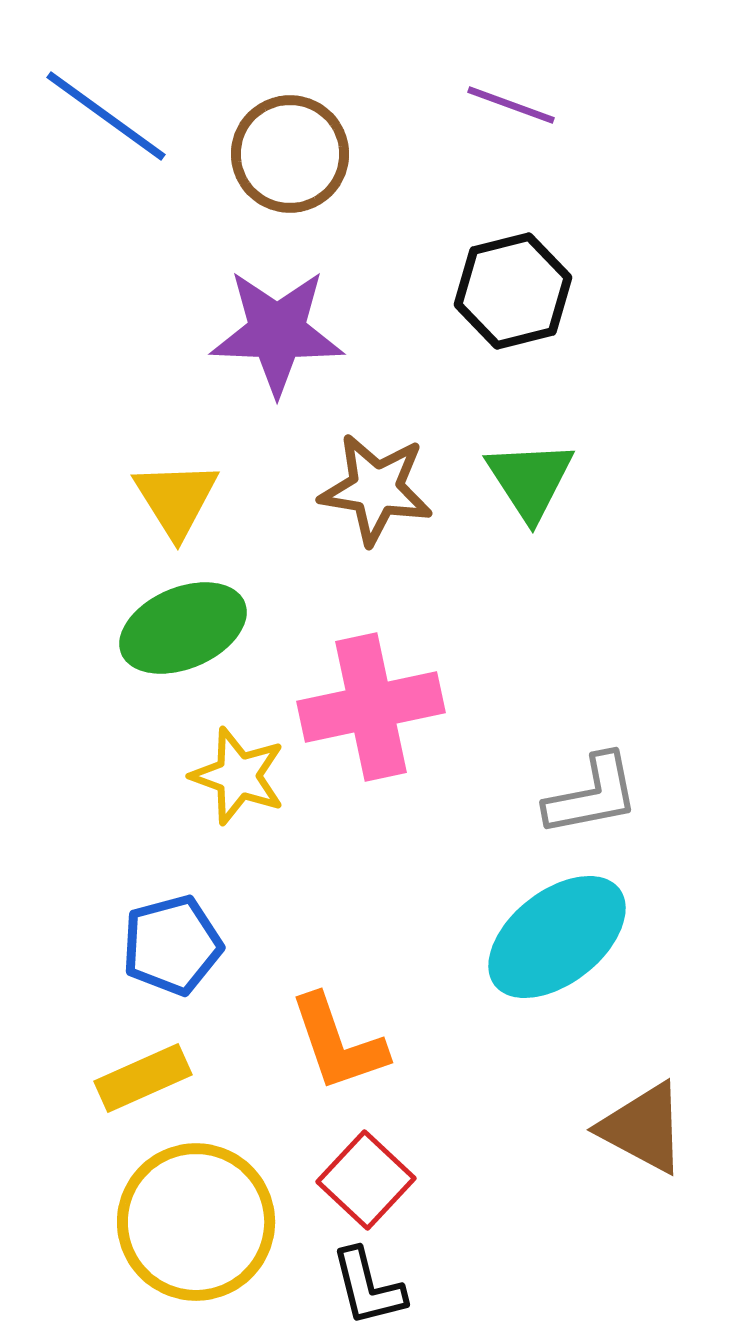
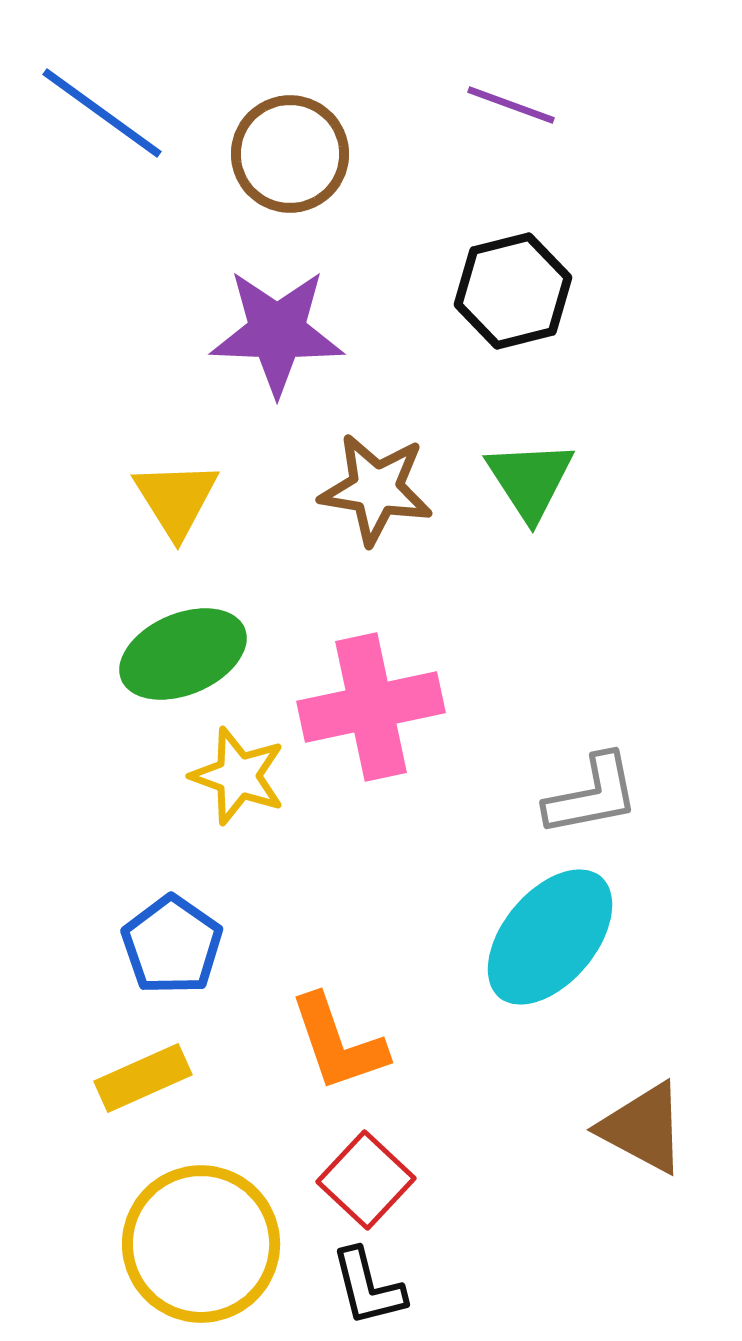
blue line: moved 4 px left, 3 px up
green ellipse: moved 26 px down
cyan ellipse: moved 7 px left; rotated 12 degrees counterclockwise
blue pentagon: rotated 22 degrees counterclockwise
yellow circle: moved 5 px right, 22 px down
